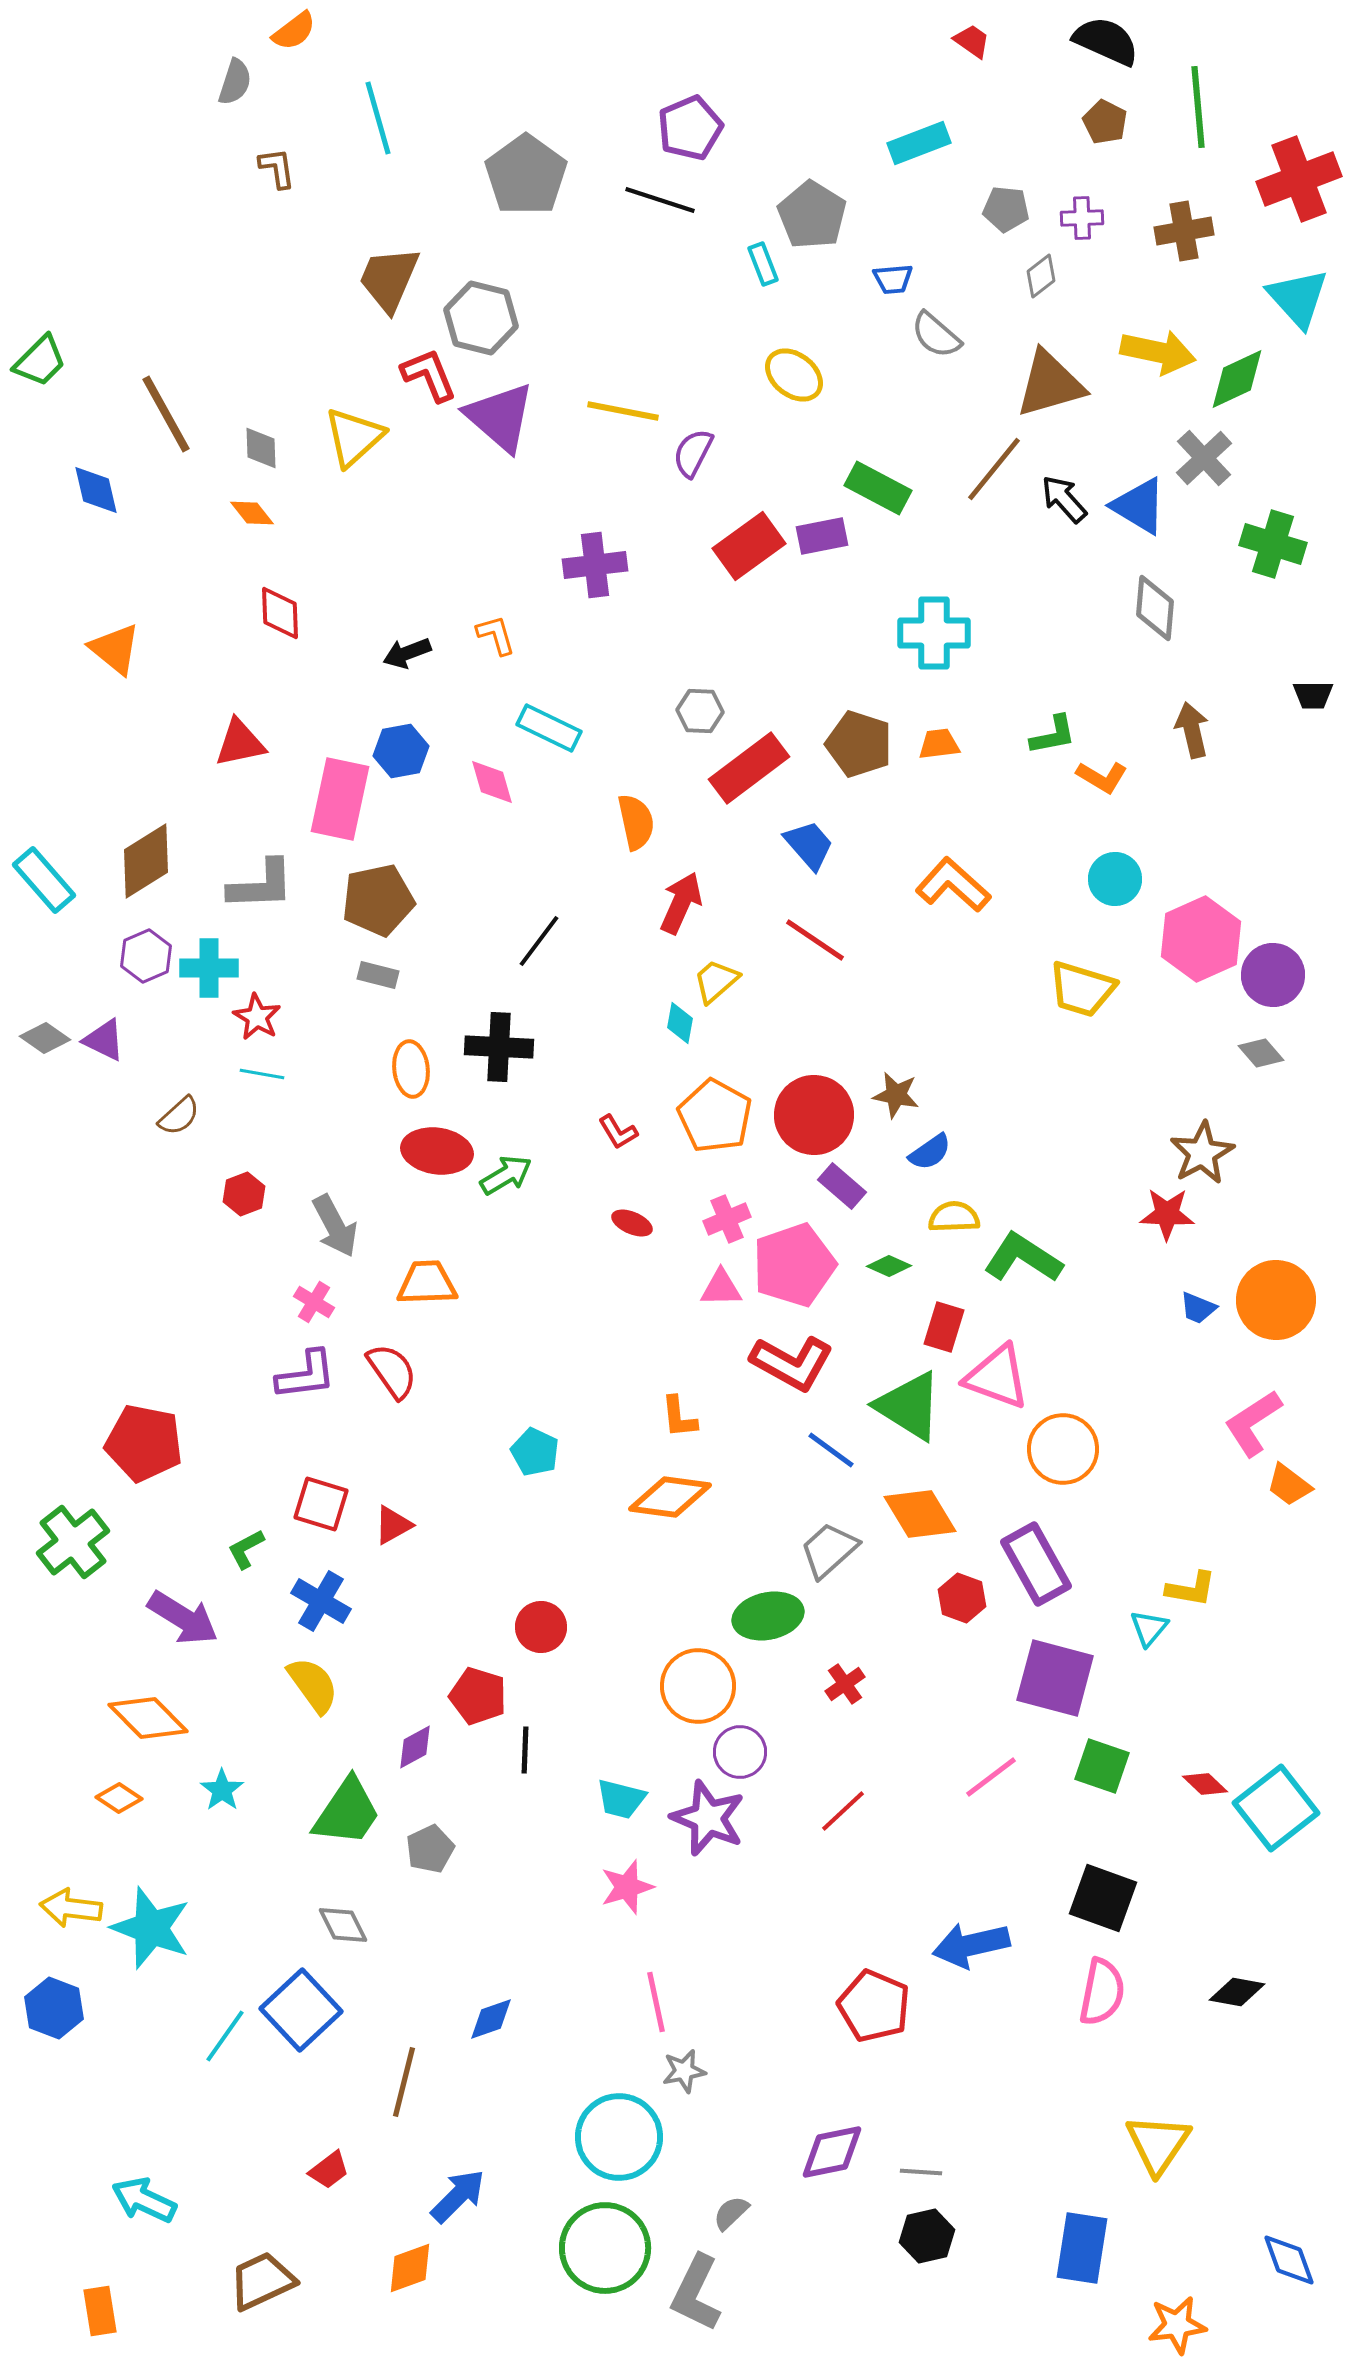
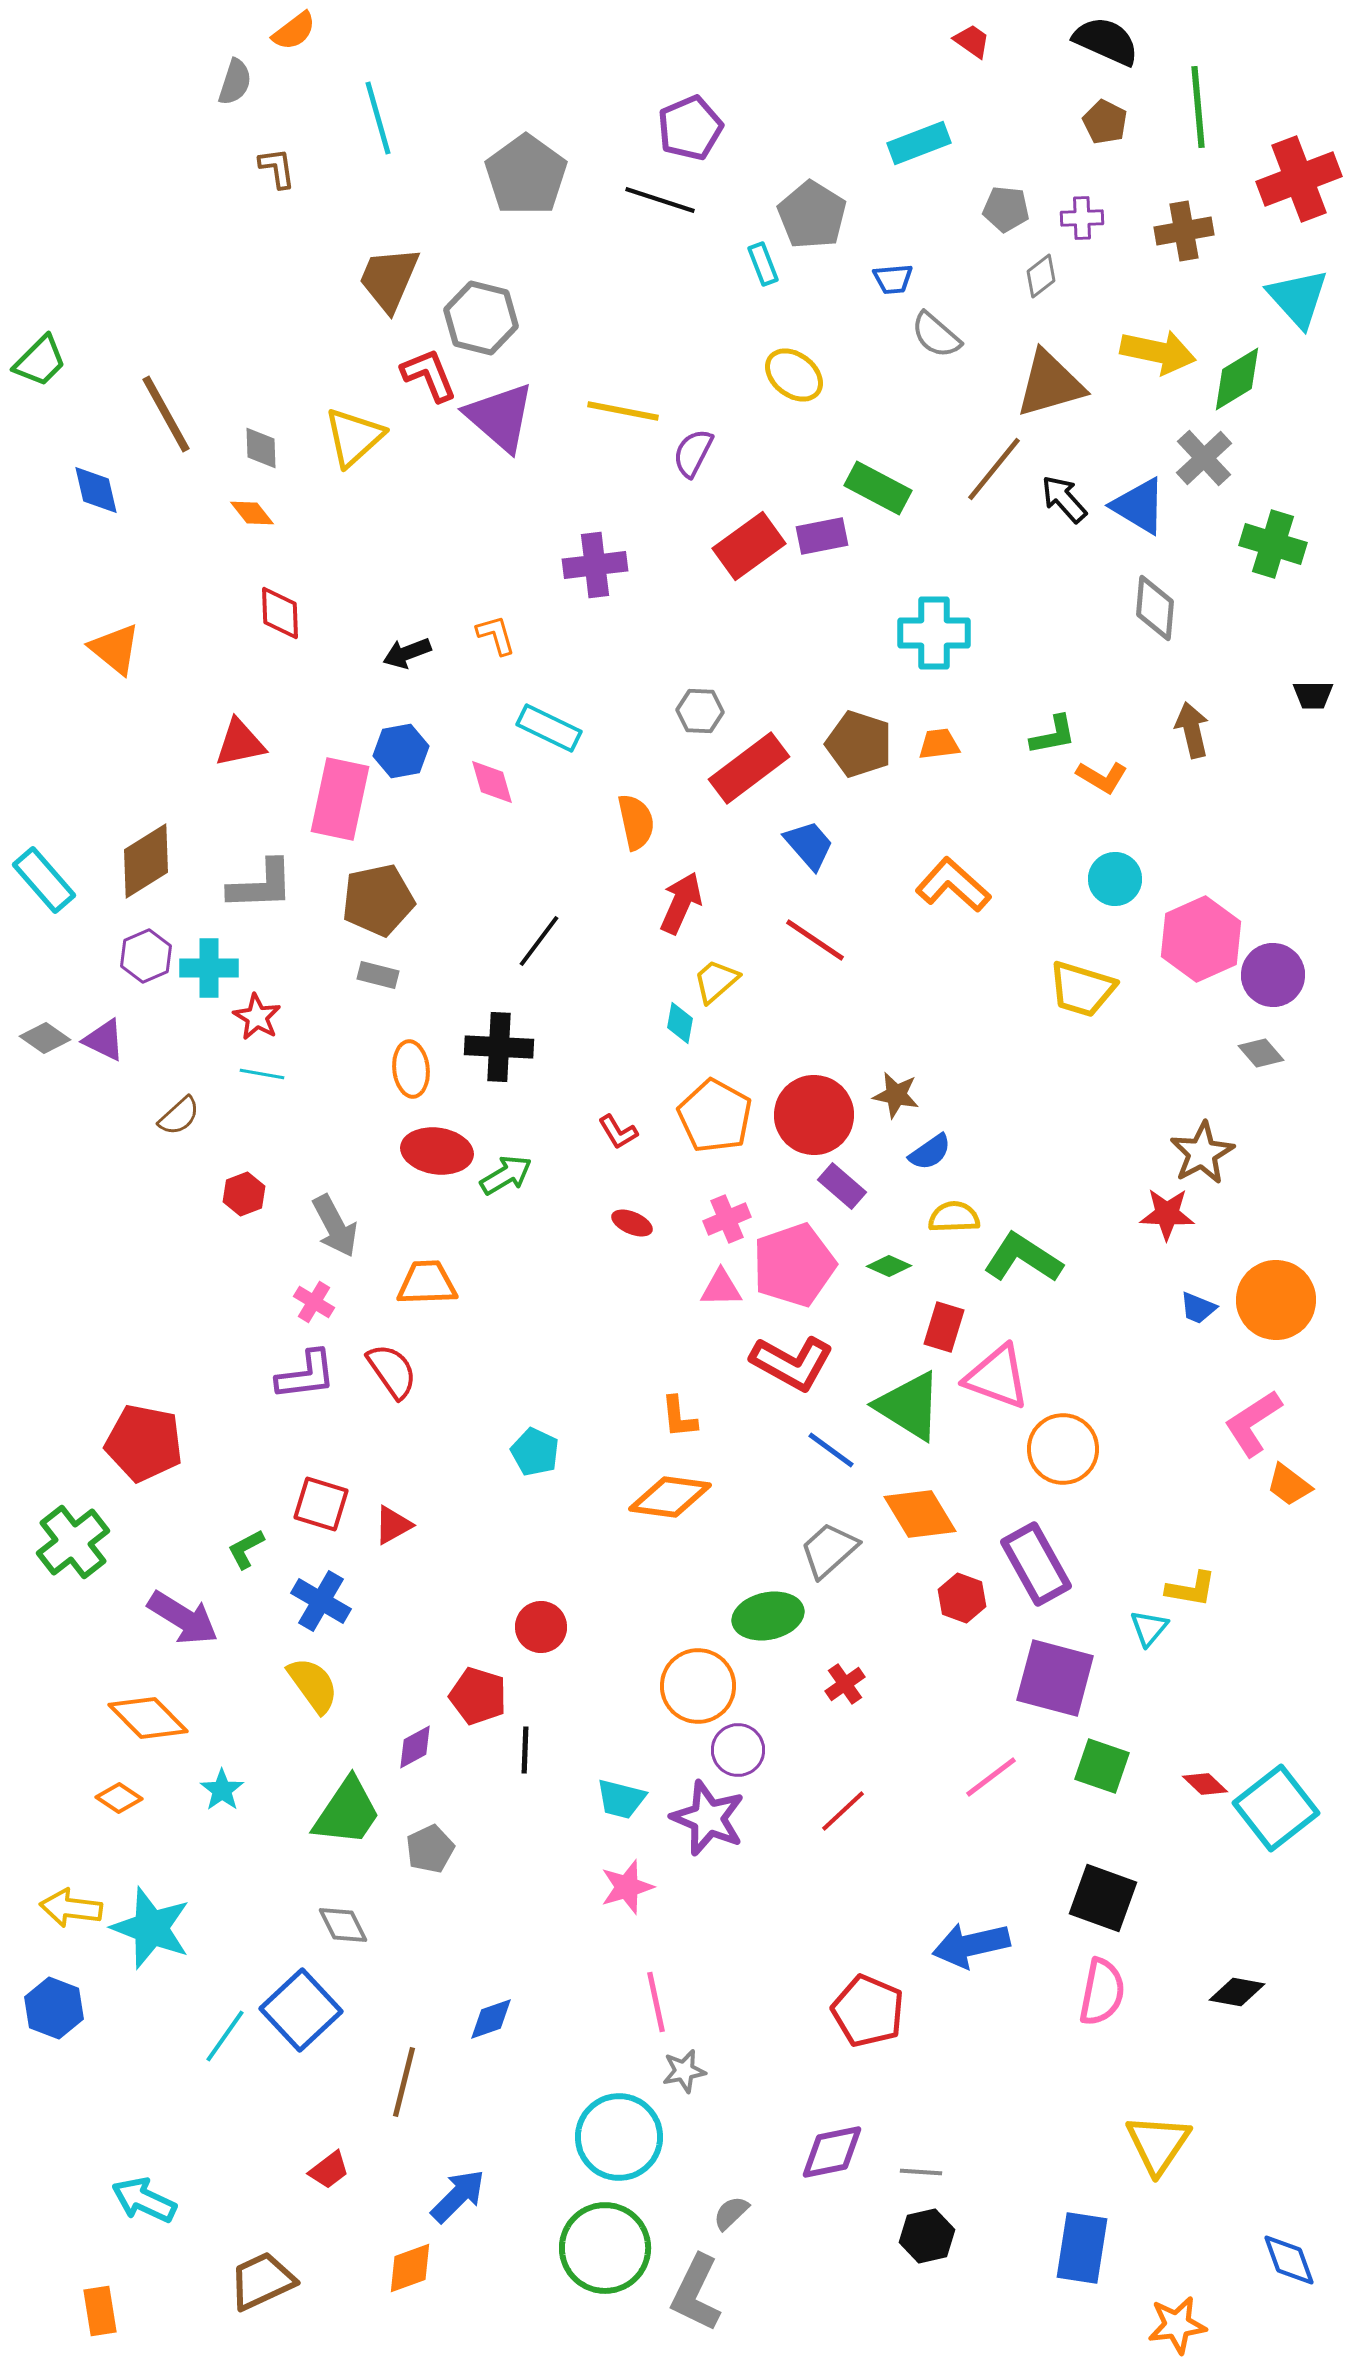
green diamond at (1237, 379): rotated 6 degrees counterclockwise
purple circle at (740, 1752): moved 2 px left, 2 px up
red pentagon at (874, 2006): moved 6 px left, 5 px down
